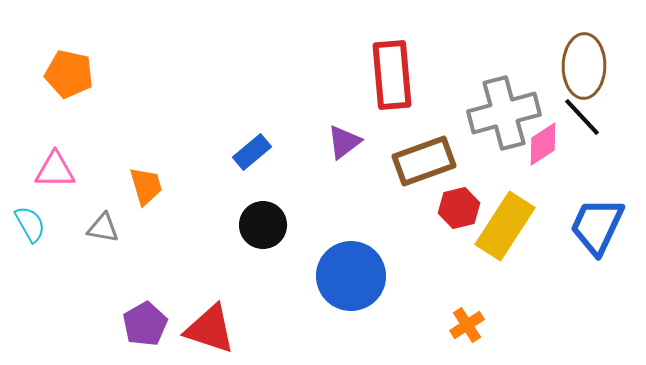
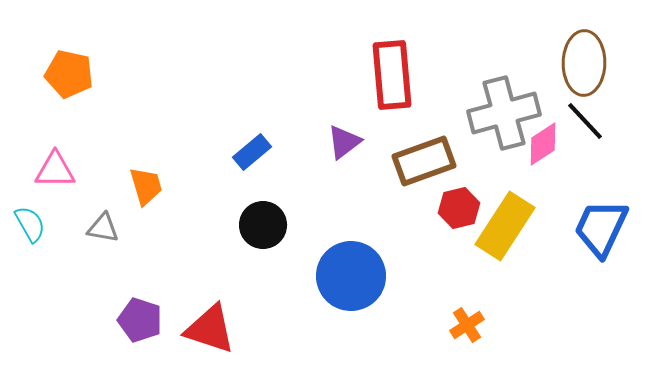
brown ellipse: moved 3 px up
black line: moved 3 px right, 4 px down
blue trapezoid: moved 4 px right, 2 px down
purple pentagon: moved 5 px left, 4 px up; rotated 24 degrees counterclockwise
